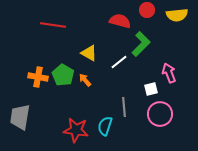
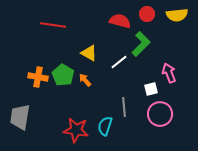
red circle: moved 4 px down
